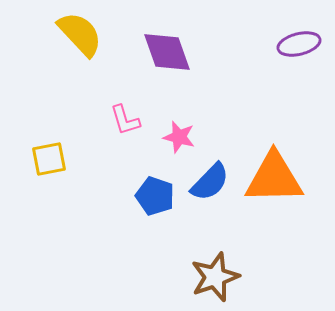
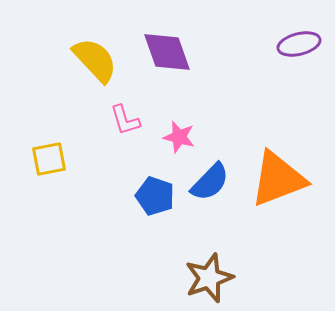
yellow semicircle: moved 15 px right, 26 px down
orange triangle: moved 4 px right, 1 px down; rotated 20 degrees counterclockwise
brown star: moved 6 px left, 1 px down
